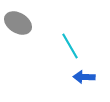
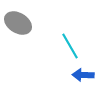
blue arrow: moved 1 px left, 2 px up
